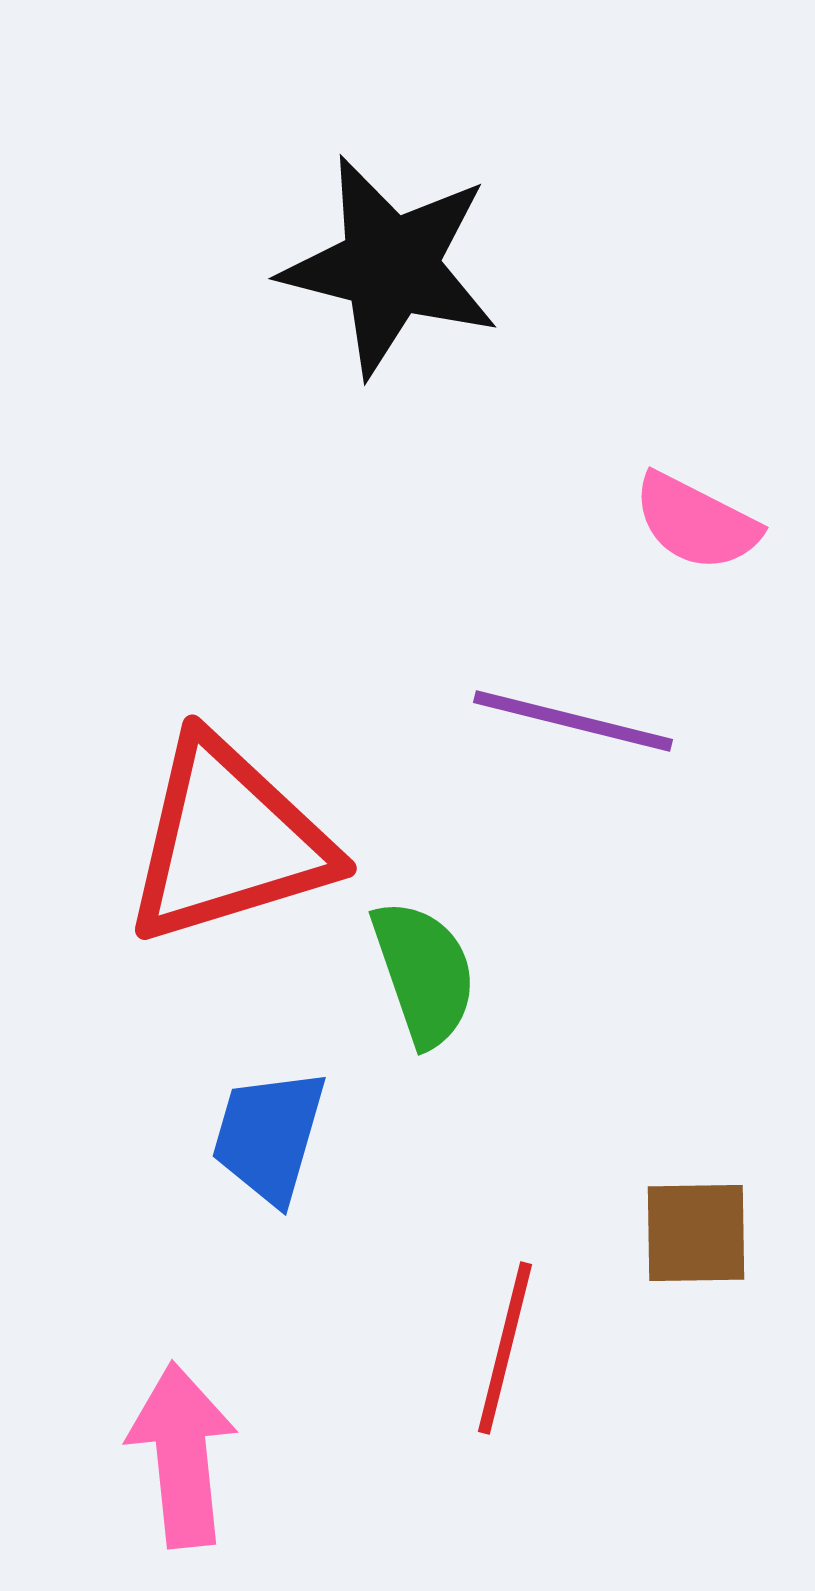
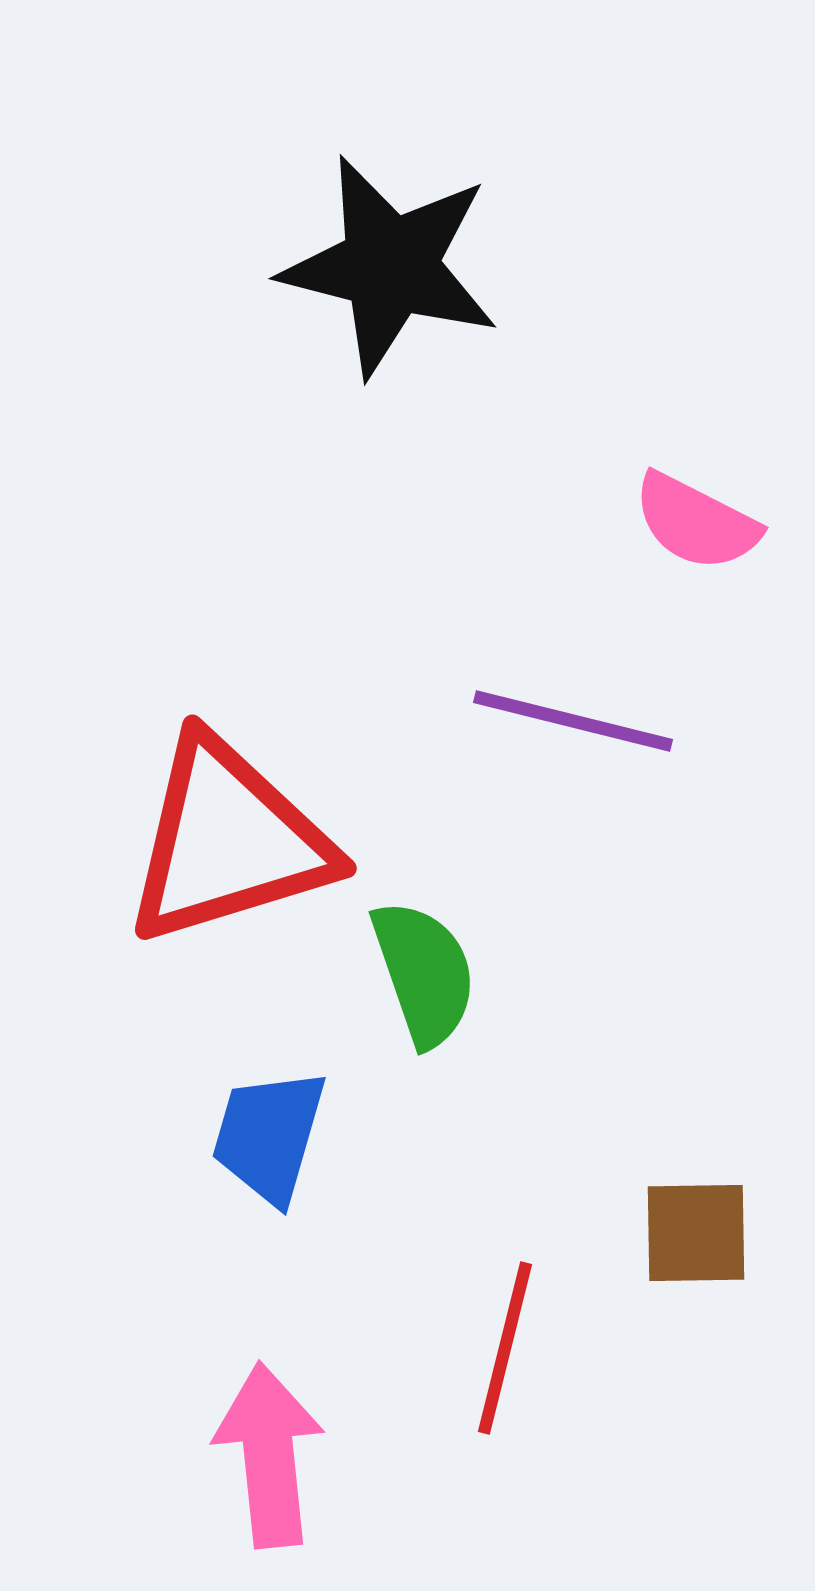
pink arrow: moved 87 px right
